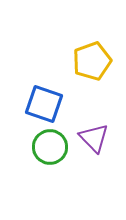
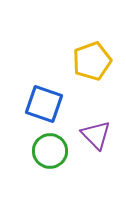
purple triangle: moved 2 px right, 3 px up
green circle: moved 4 px down
